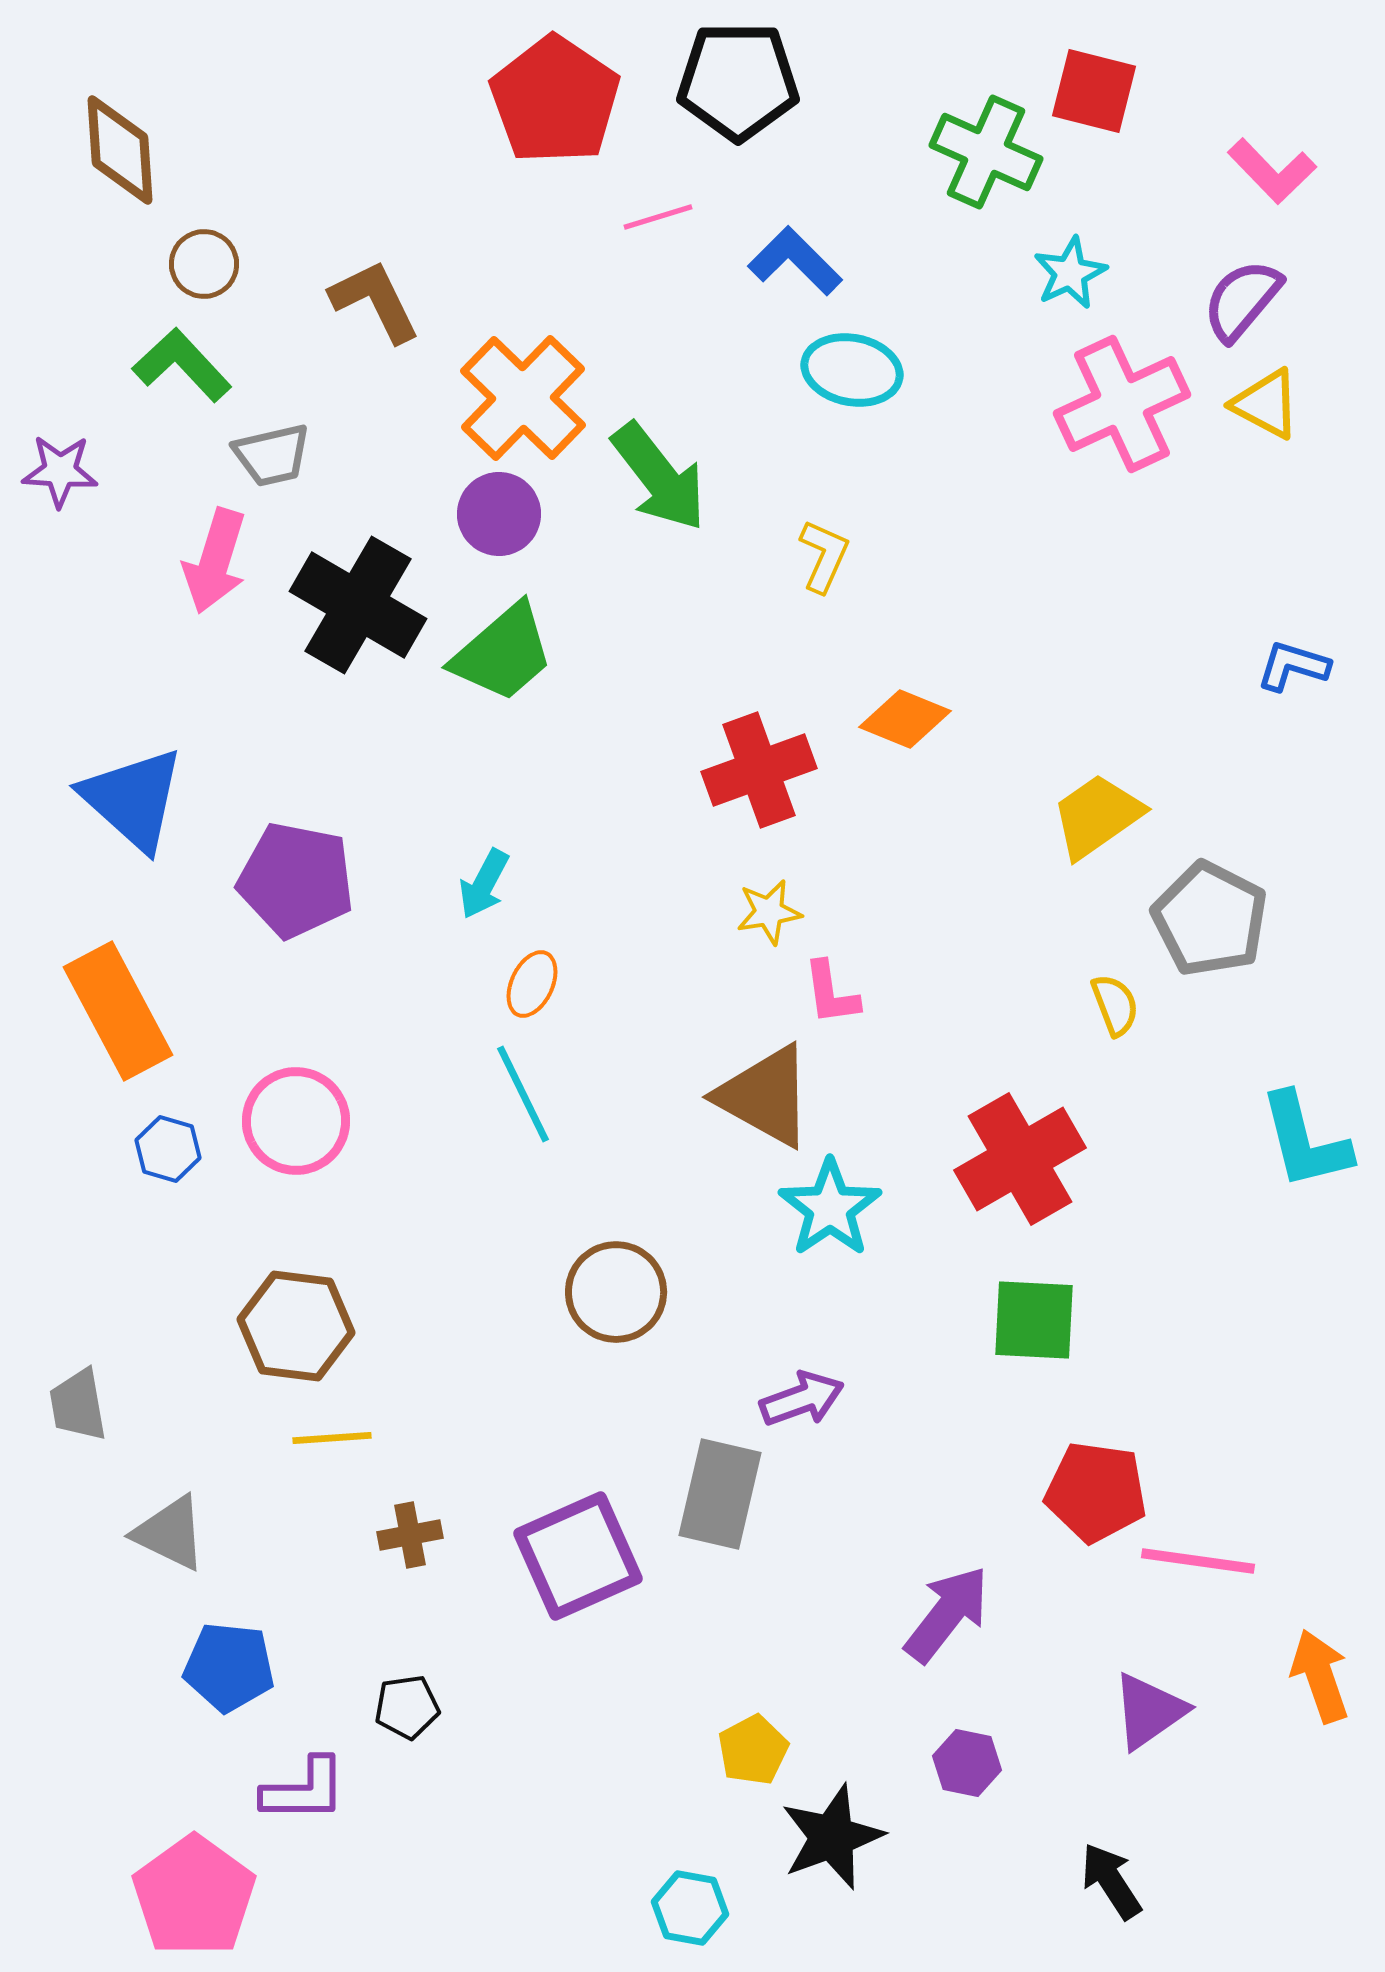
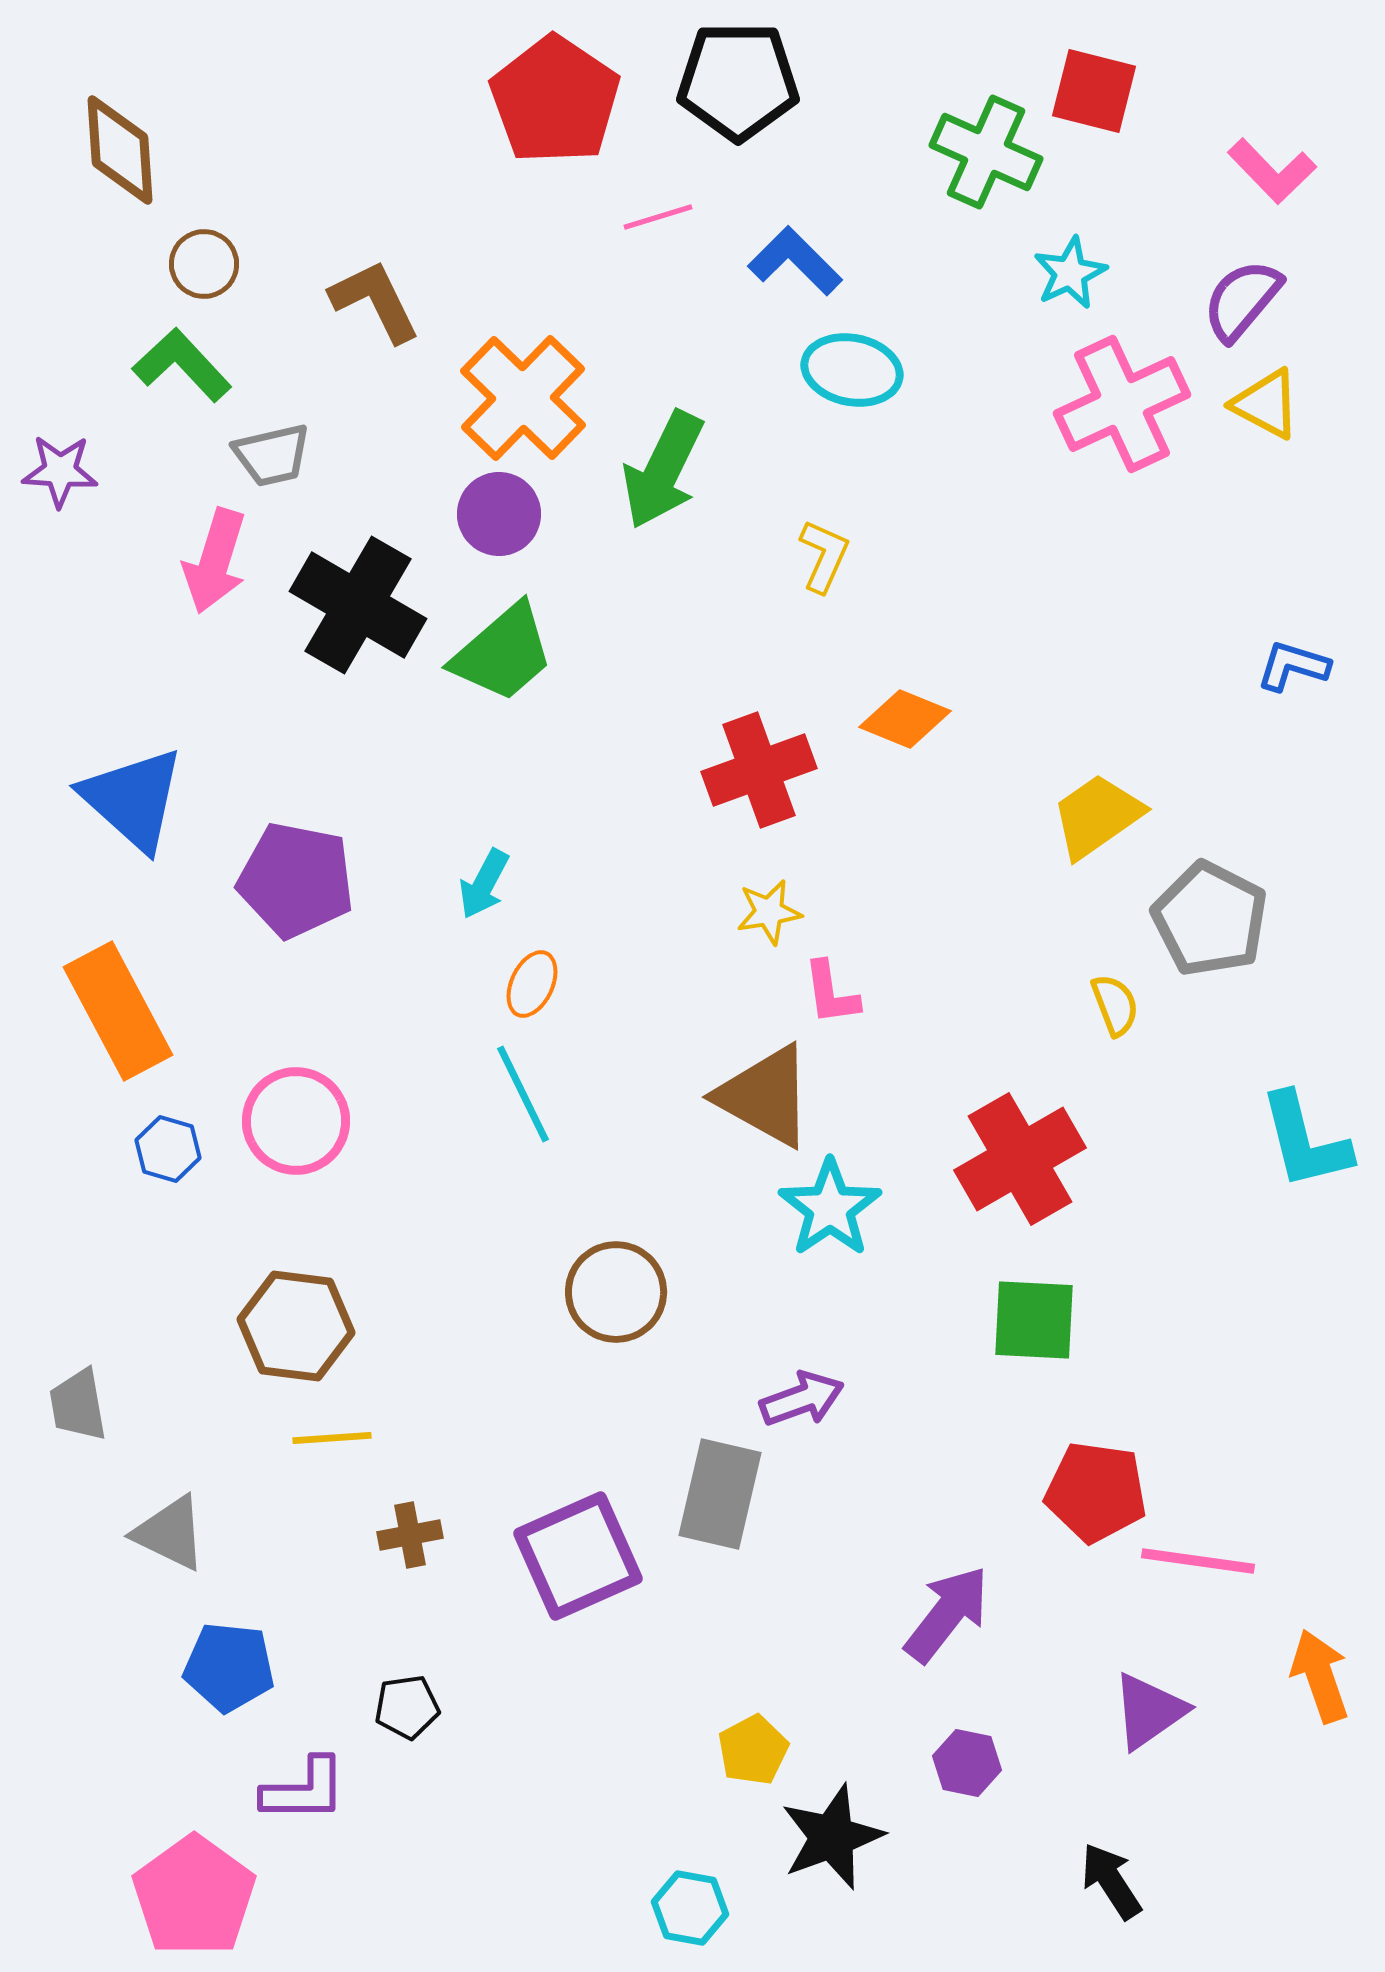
green arrow at (659, 477): moved 4 px right, 7 px up; rotated 64 degrees clockwise
